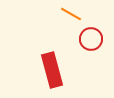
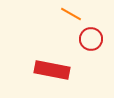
red rectangle: rotated 64 degrees counterclockwise
